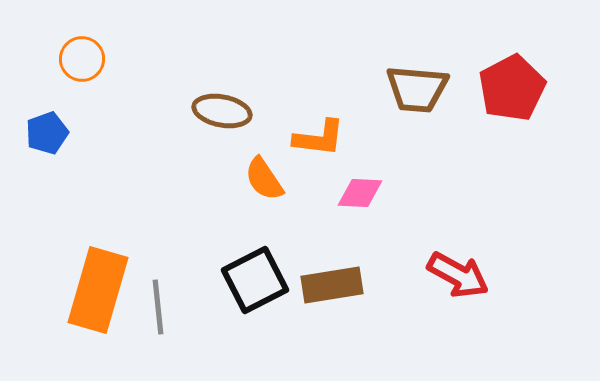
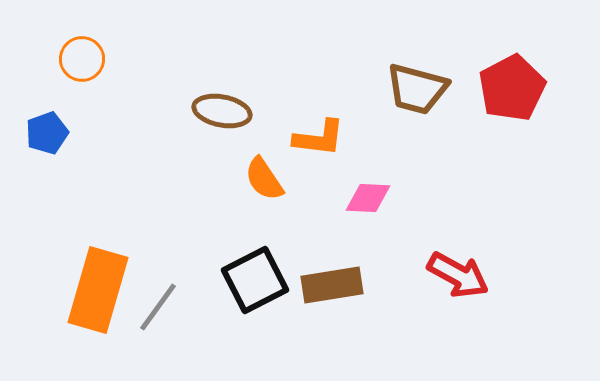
brown trapezoid: rotated 10 degrees clockwise
pink diamond: moved 8 px right, 5 px down
gray line: rotated 42 degrees clockwise
